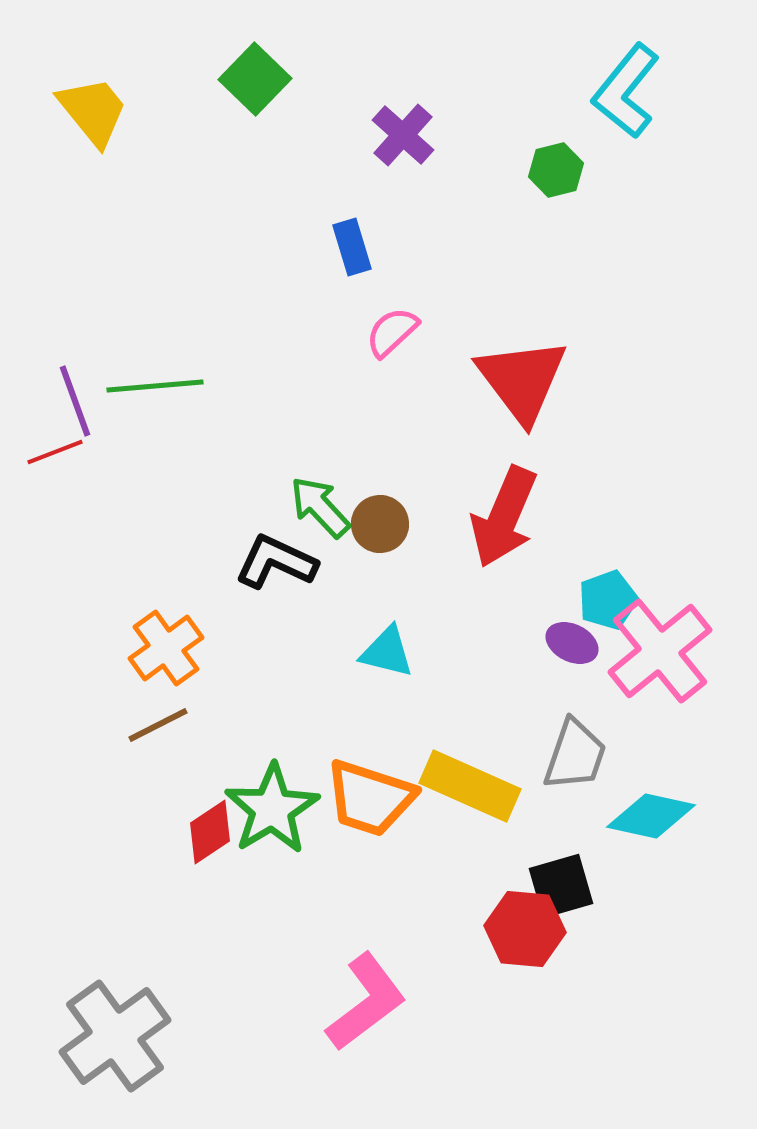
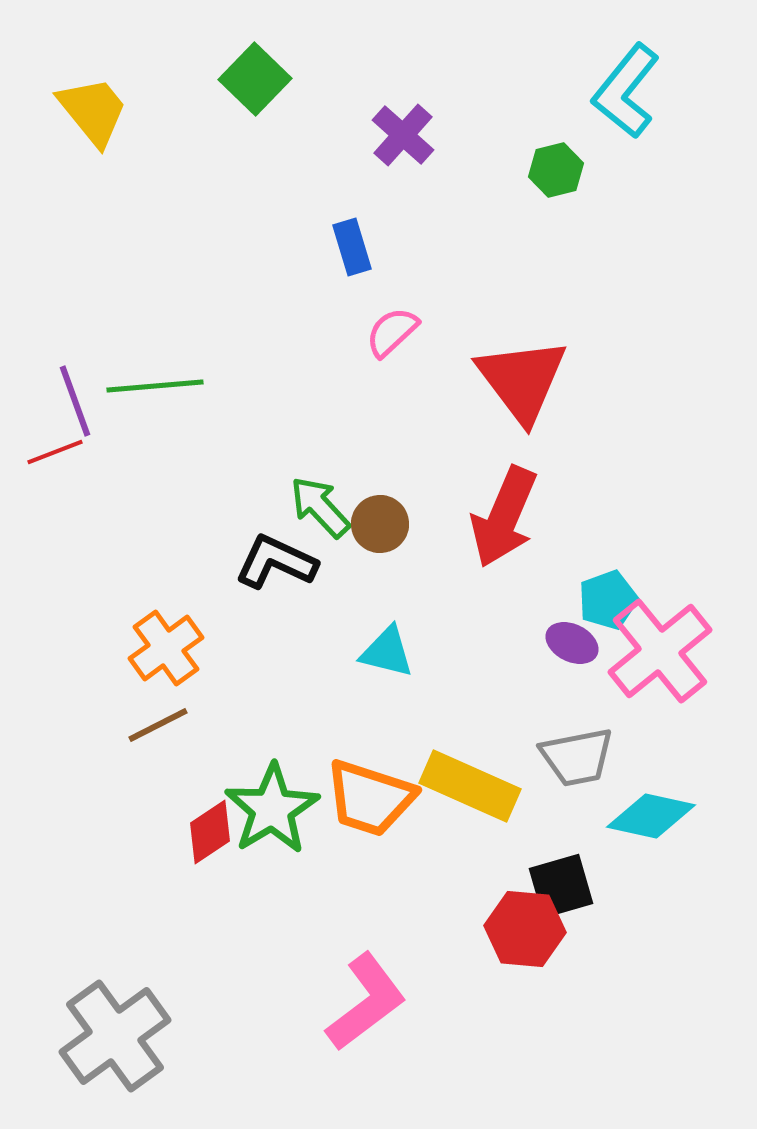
gray trapezoid: moved 2 px right, 2 px down; rotated 60 degrees clockwise
